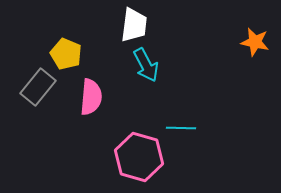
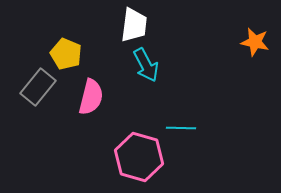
pink semicircle: rotated 9 degrees clockwise
